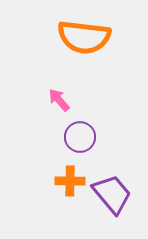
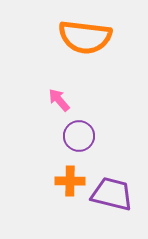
orange semicircle: moved 1 px right
purple circle: moved 1 px left, 1 px up
purple trapezoid: rotated 36 degrees counterclockwise
